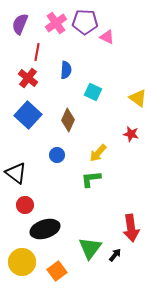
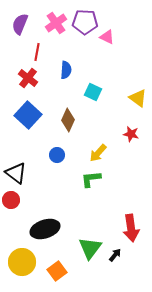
red circle: moved 14 px left, 5 px up
